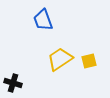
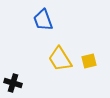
yellow trapezoid: rotated 88 degrees counterclockwise
